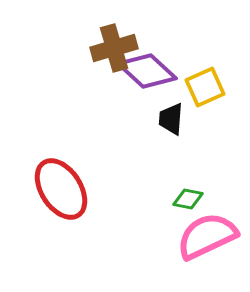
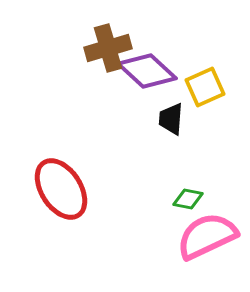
brown cross: moved 6 px left
